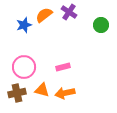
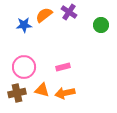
blue star: rotated 14 degrees clockwise
